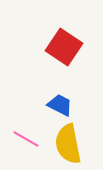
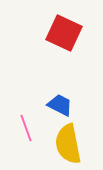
red square: moved 14 px up; rotated 9 degrees counterclockwise
pink line: moved 11 px up; rotated 40 degrees clockwise
